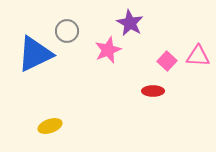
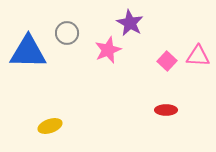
gray circle: moved 2 px down
blue triangle: moved 7 px left, 2 px up; rotated 27 degrees clockwise
red ellipse: moved 13 px right, 19 px down
